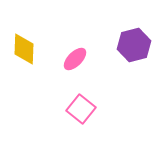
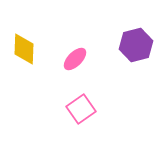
purple hexagon: moved 2 px right
pink square: rotated 16 degrees clockwise
